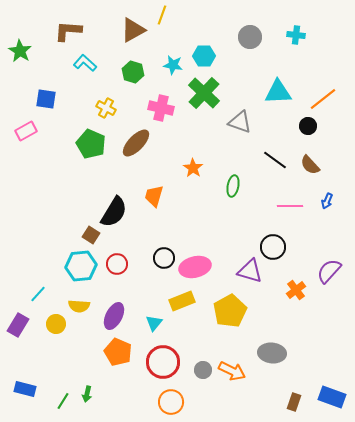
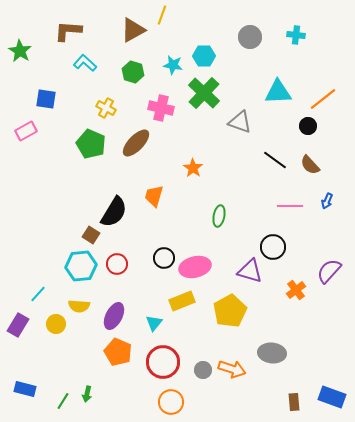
green ellipse at (233, 186): moved 14 px left, 30 px down
orange arrow at (232, 371): moved 2 px up; rotated 8 degrees counterclockwise
brown rectangle at (294, 402): rotated 24 degrees counterclockwise
